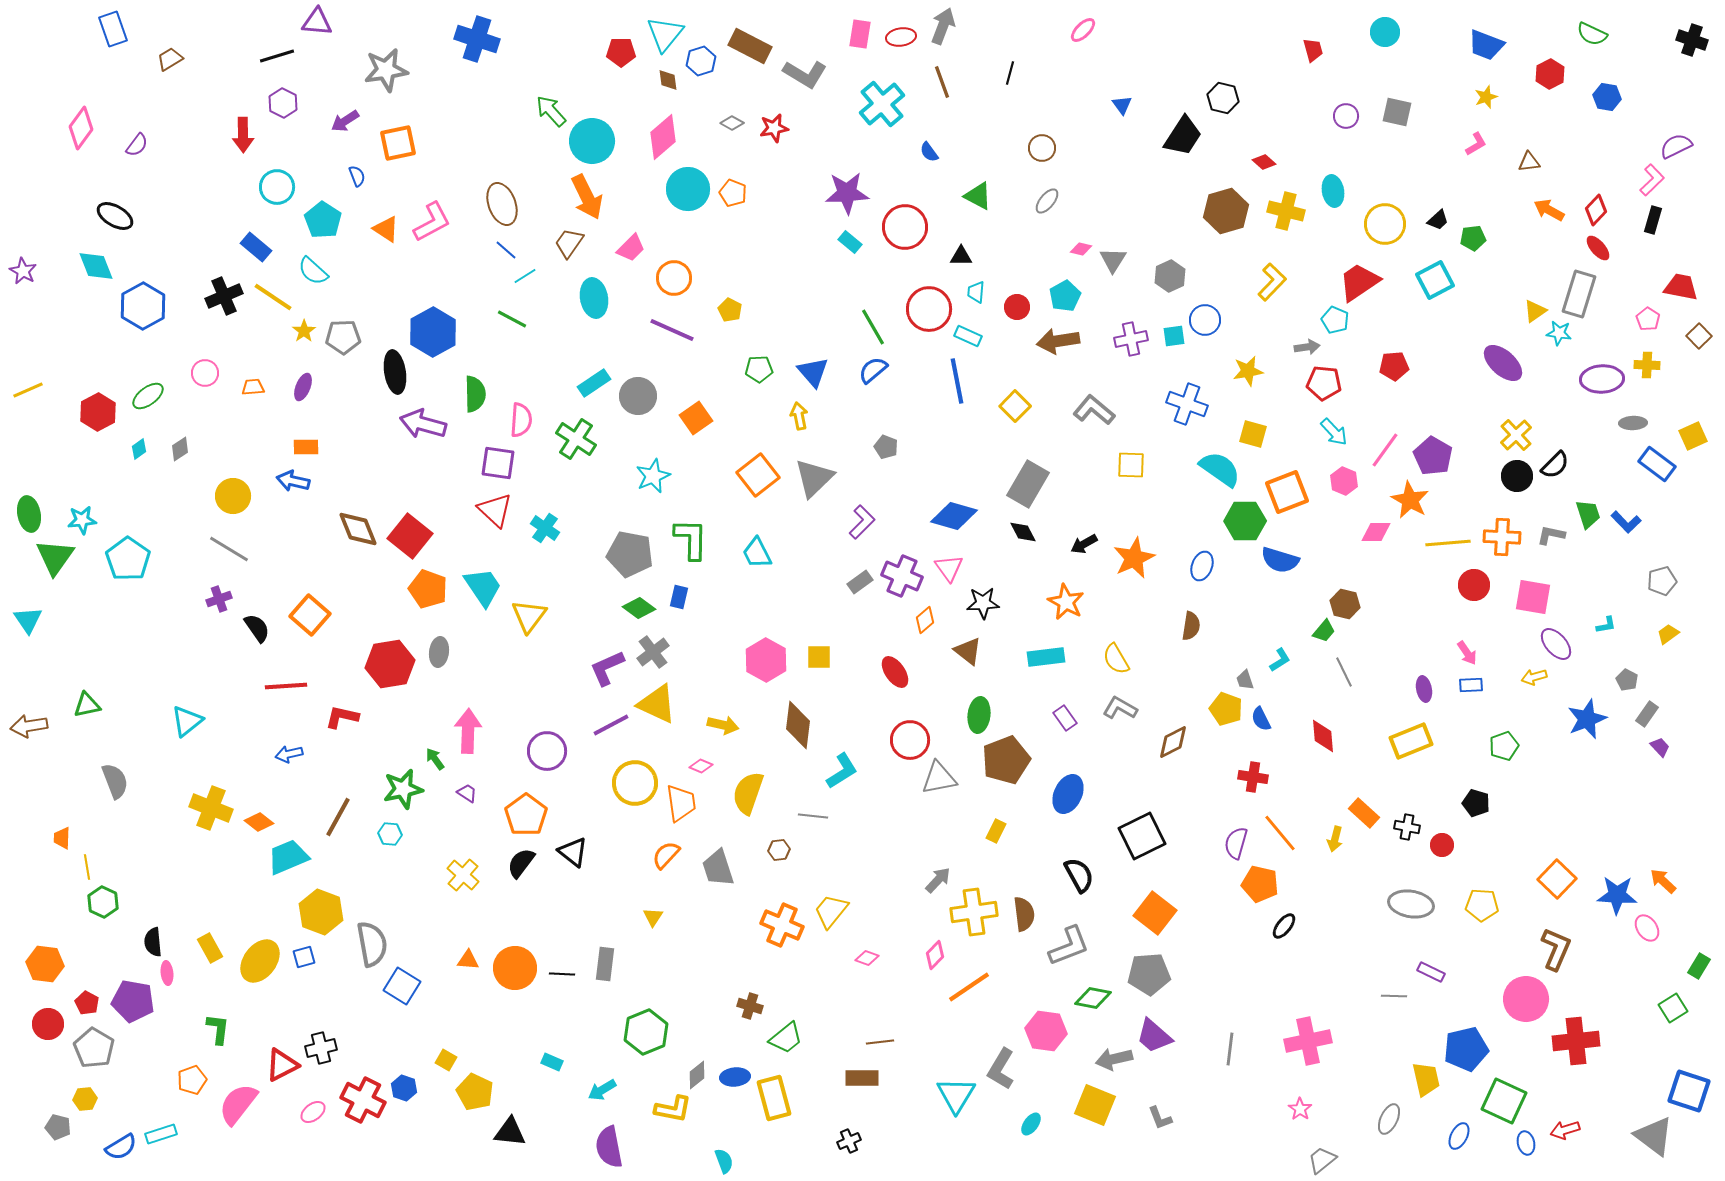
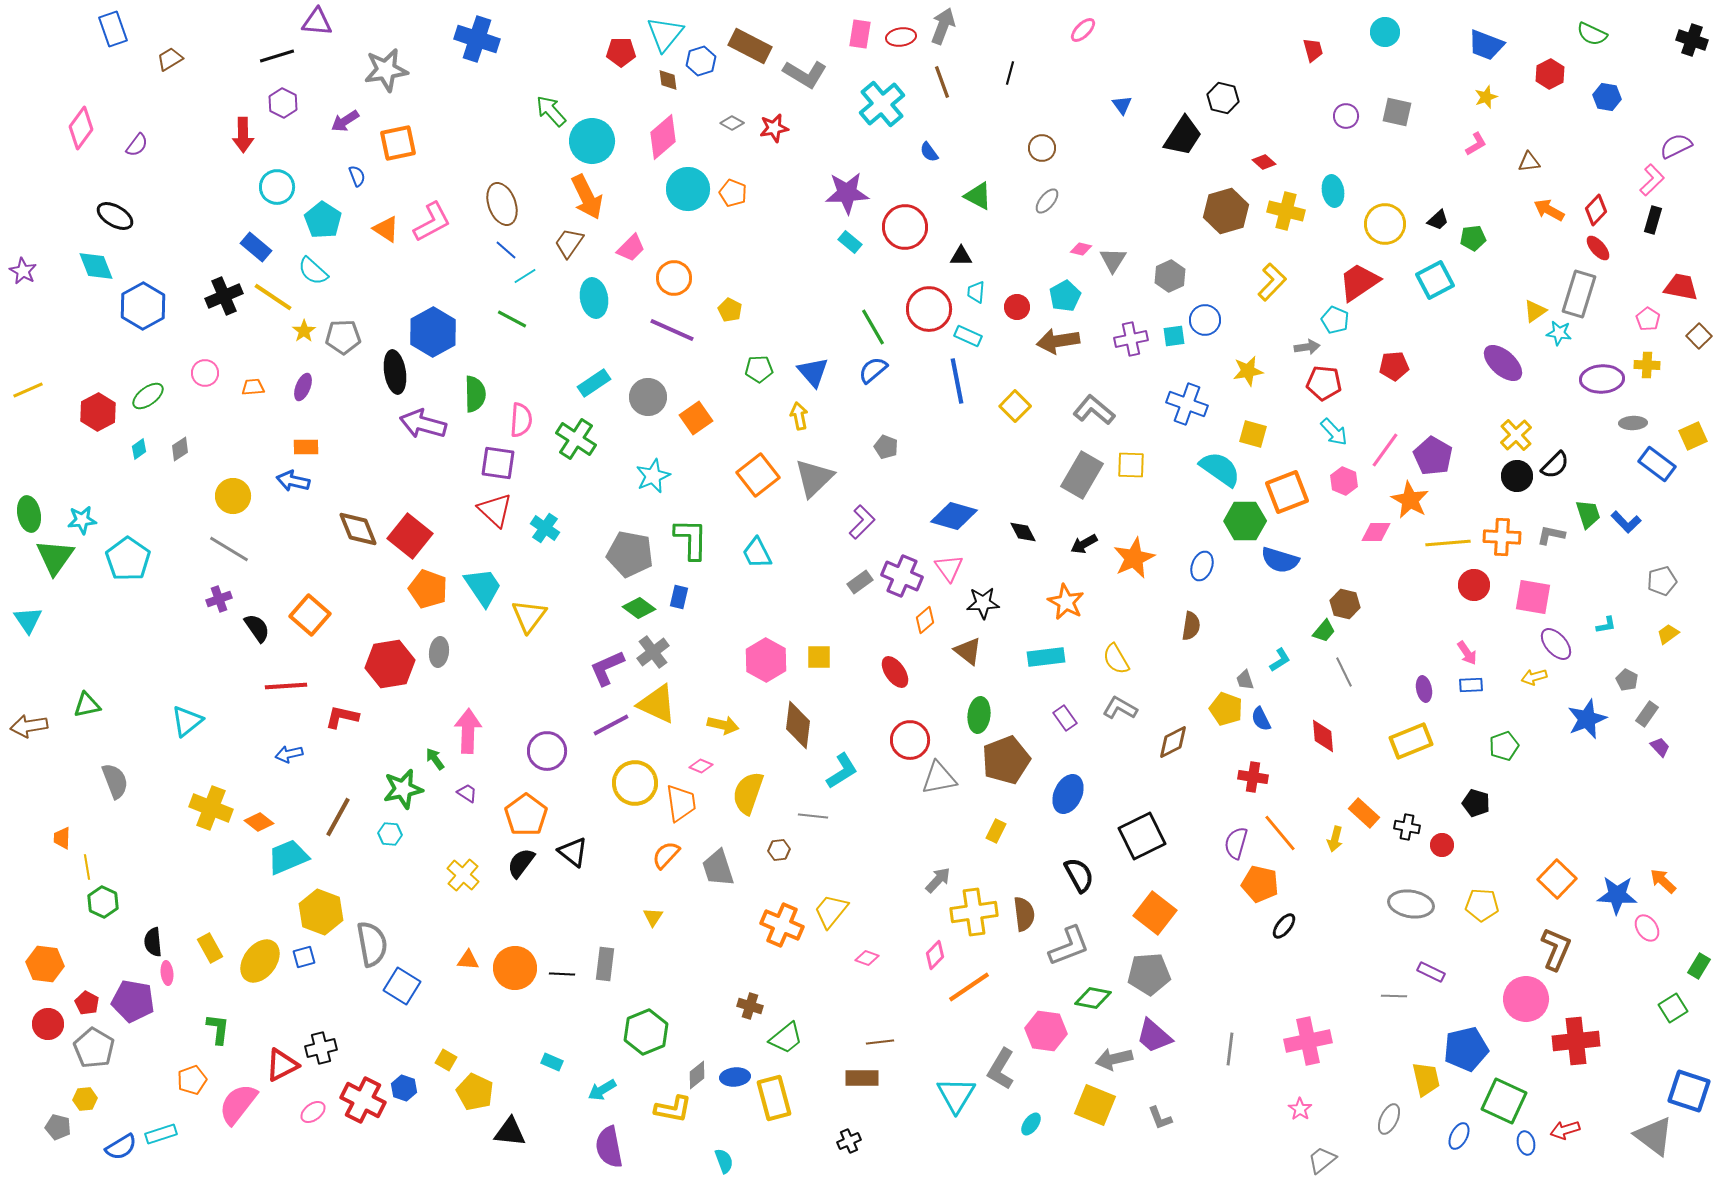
gray circle at (638, 396): moved 10 px right, 1 px down
gray rectangle at (1028, 484): moved 54 px right, 9 px up
